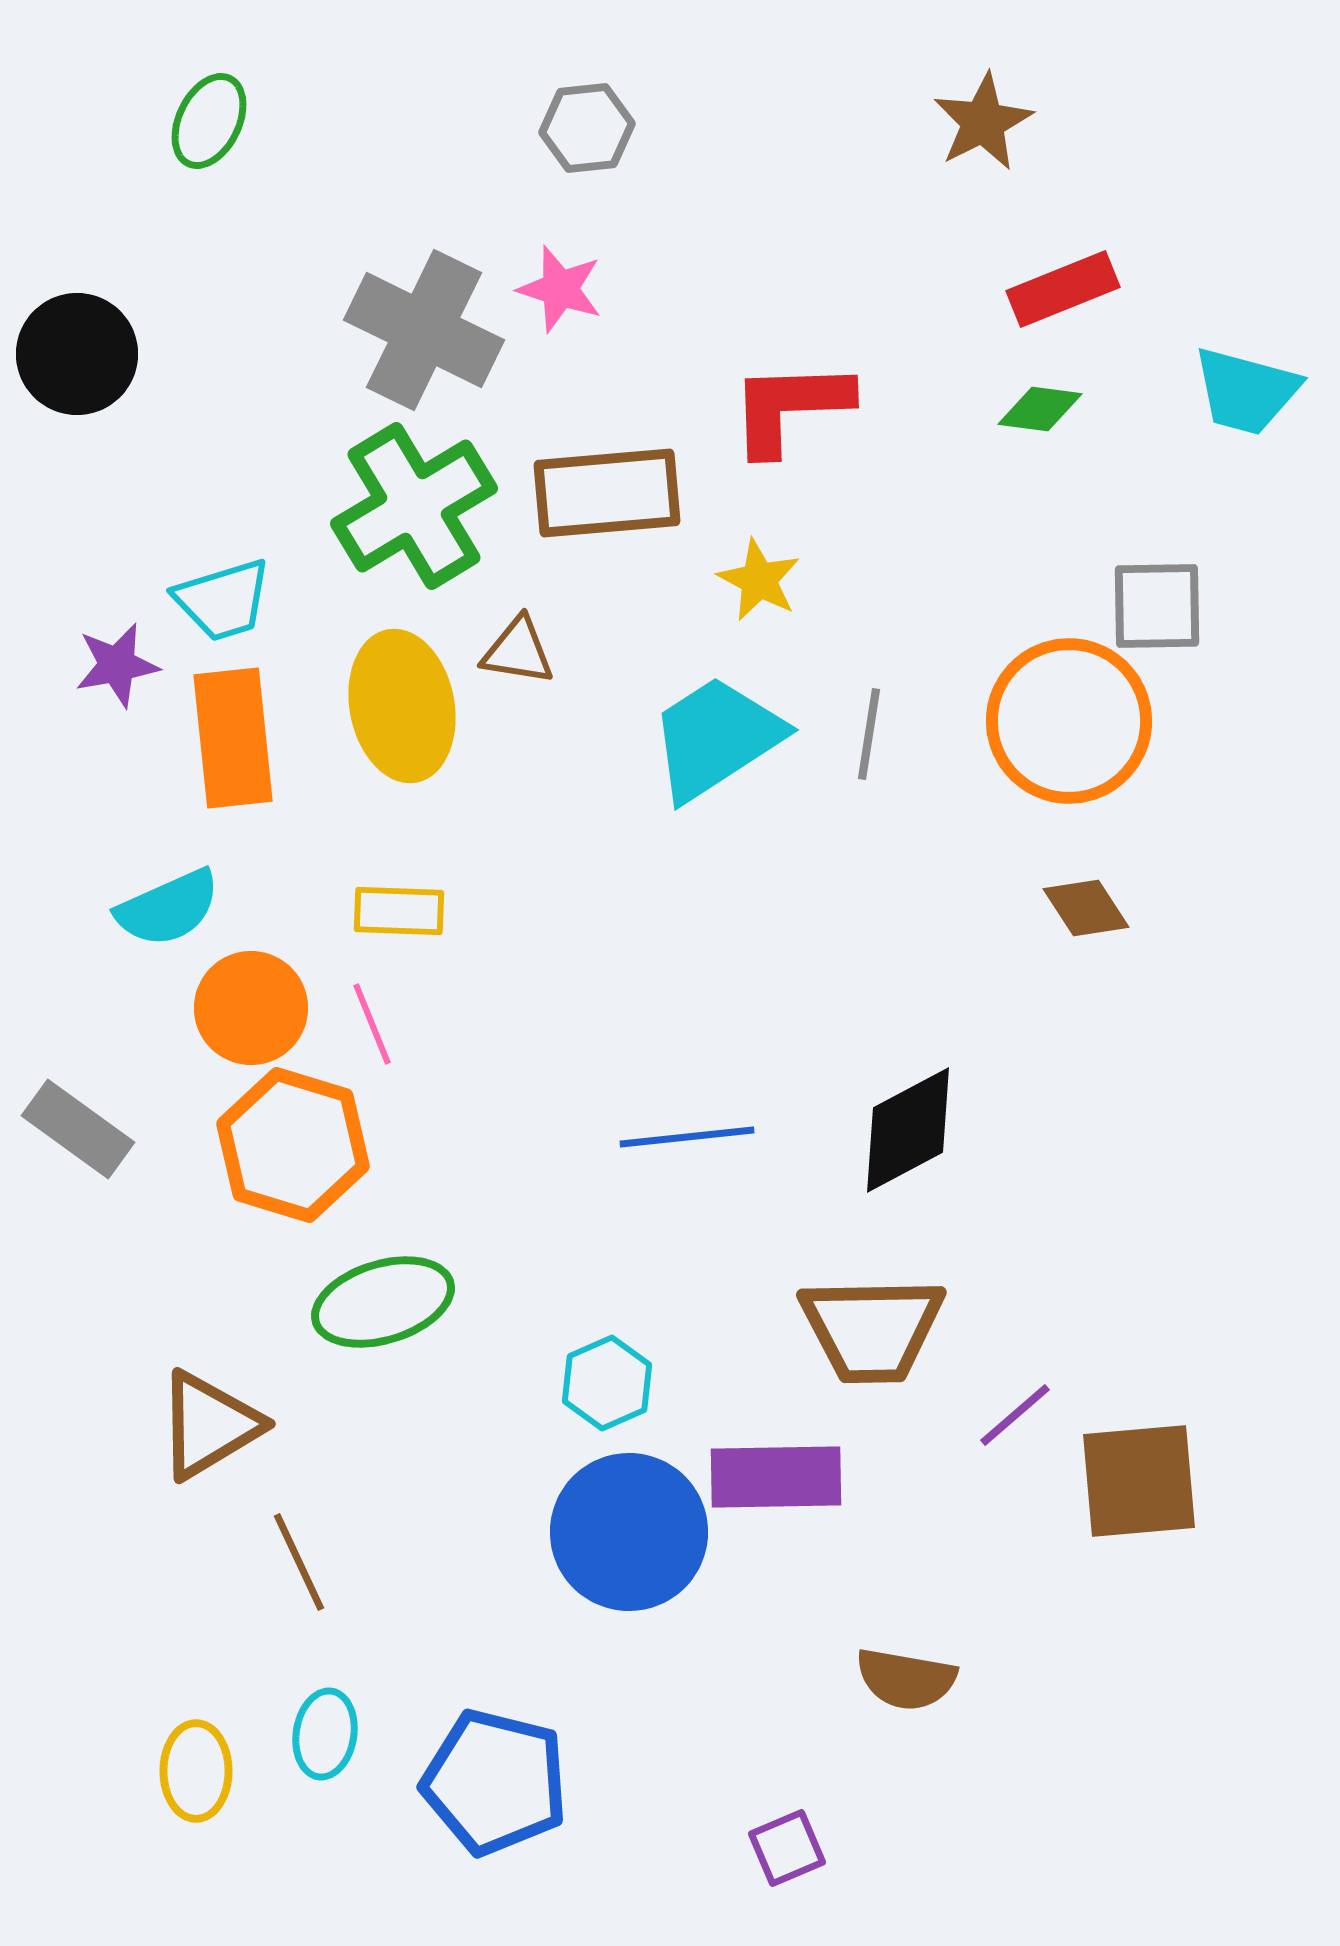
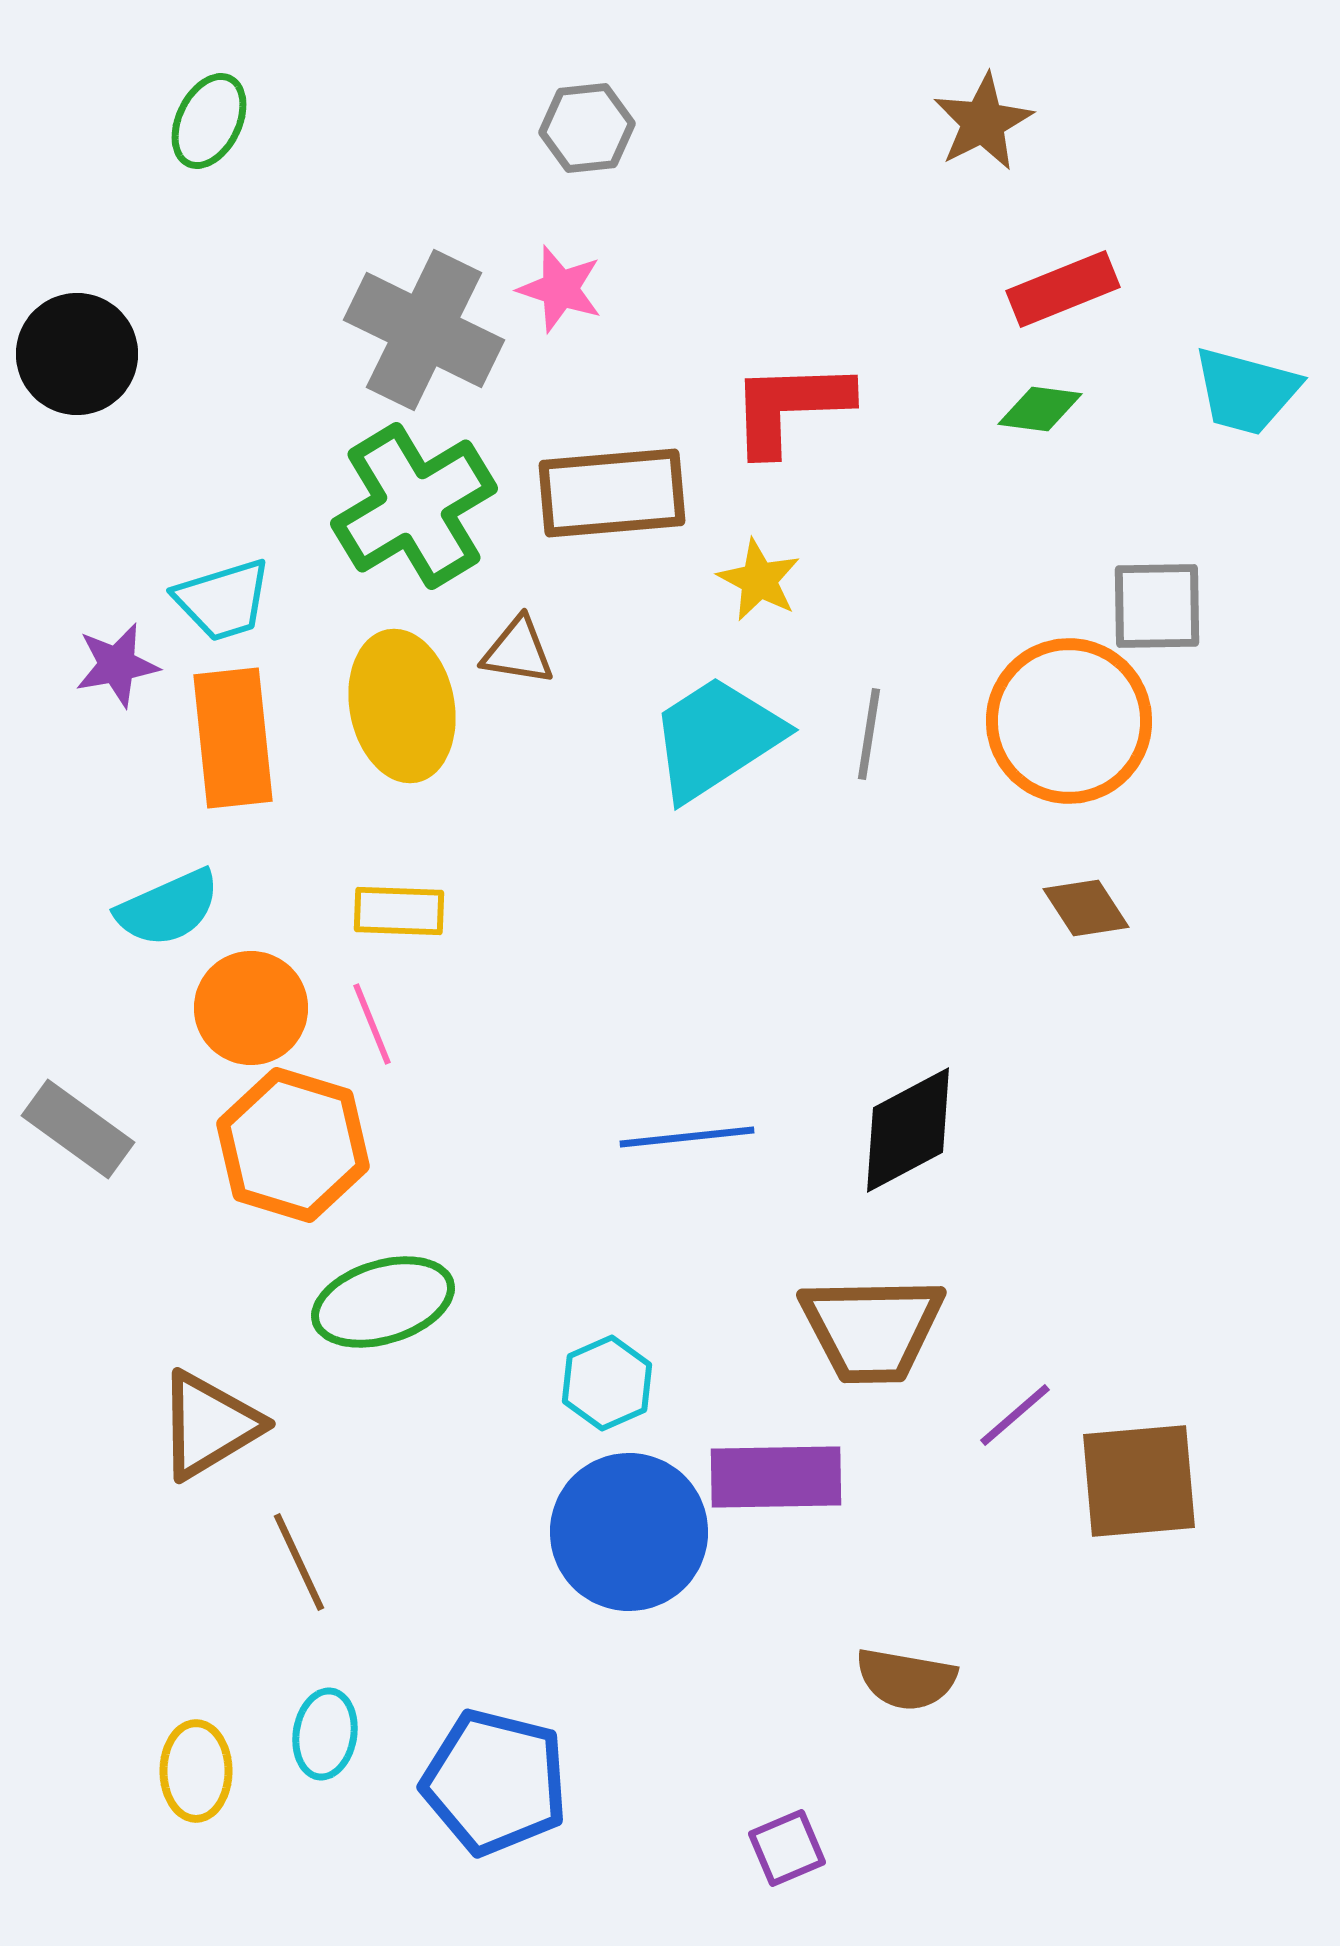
brown rectangle at (607, 493): moved 5 px right
